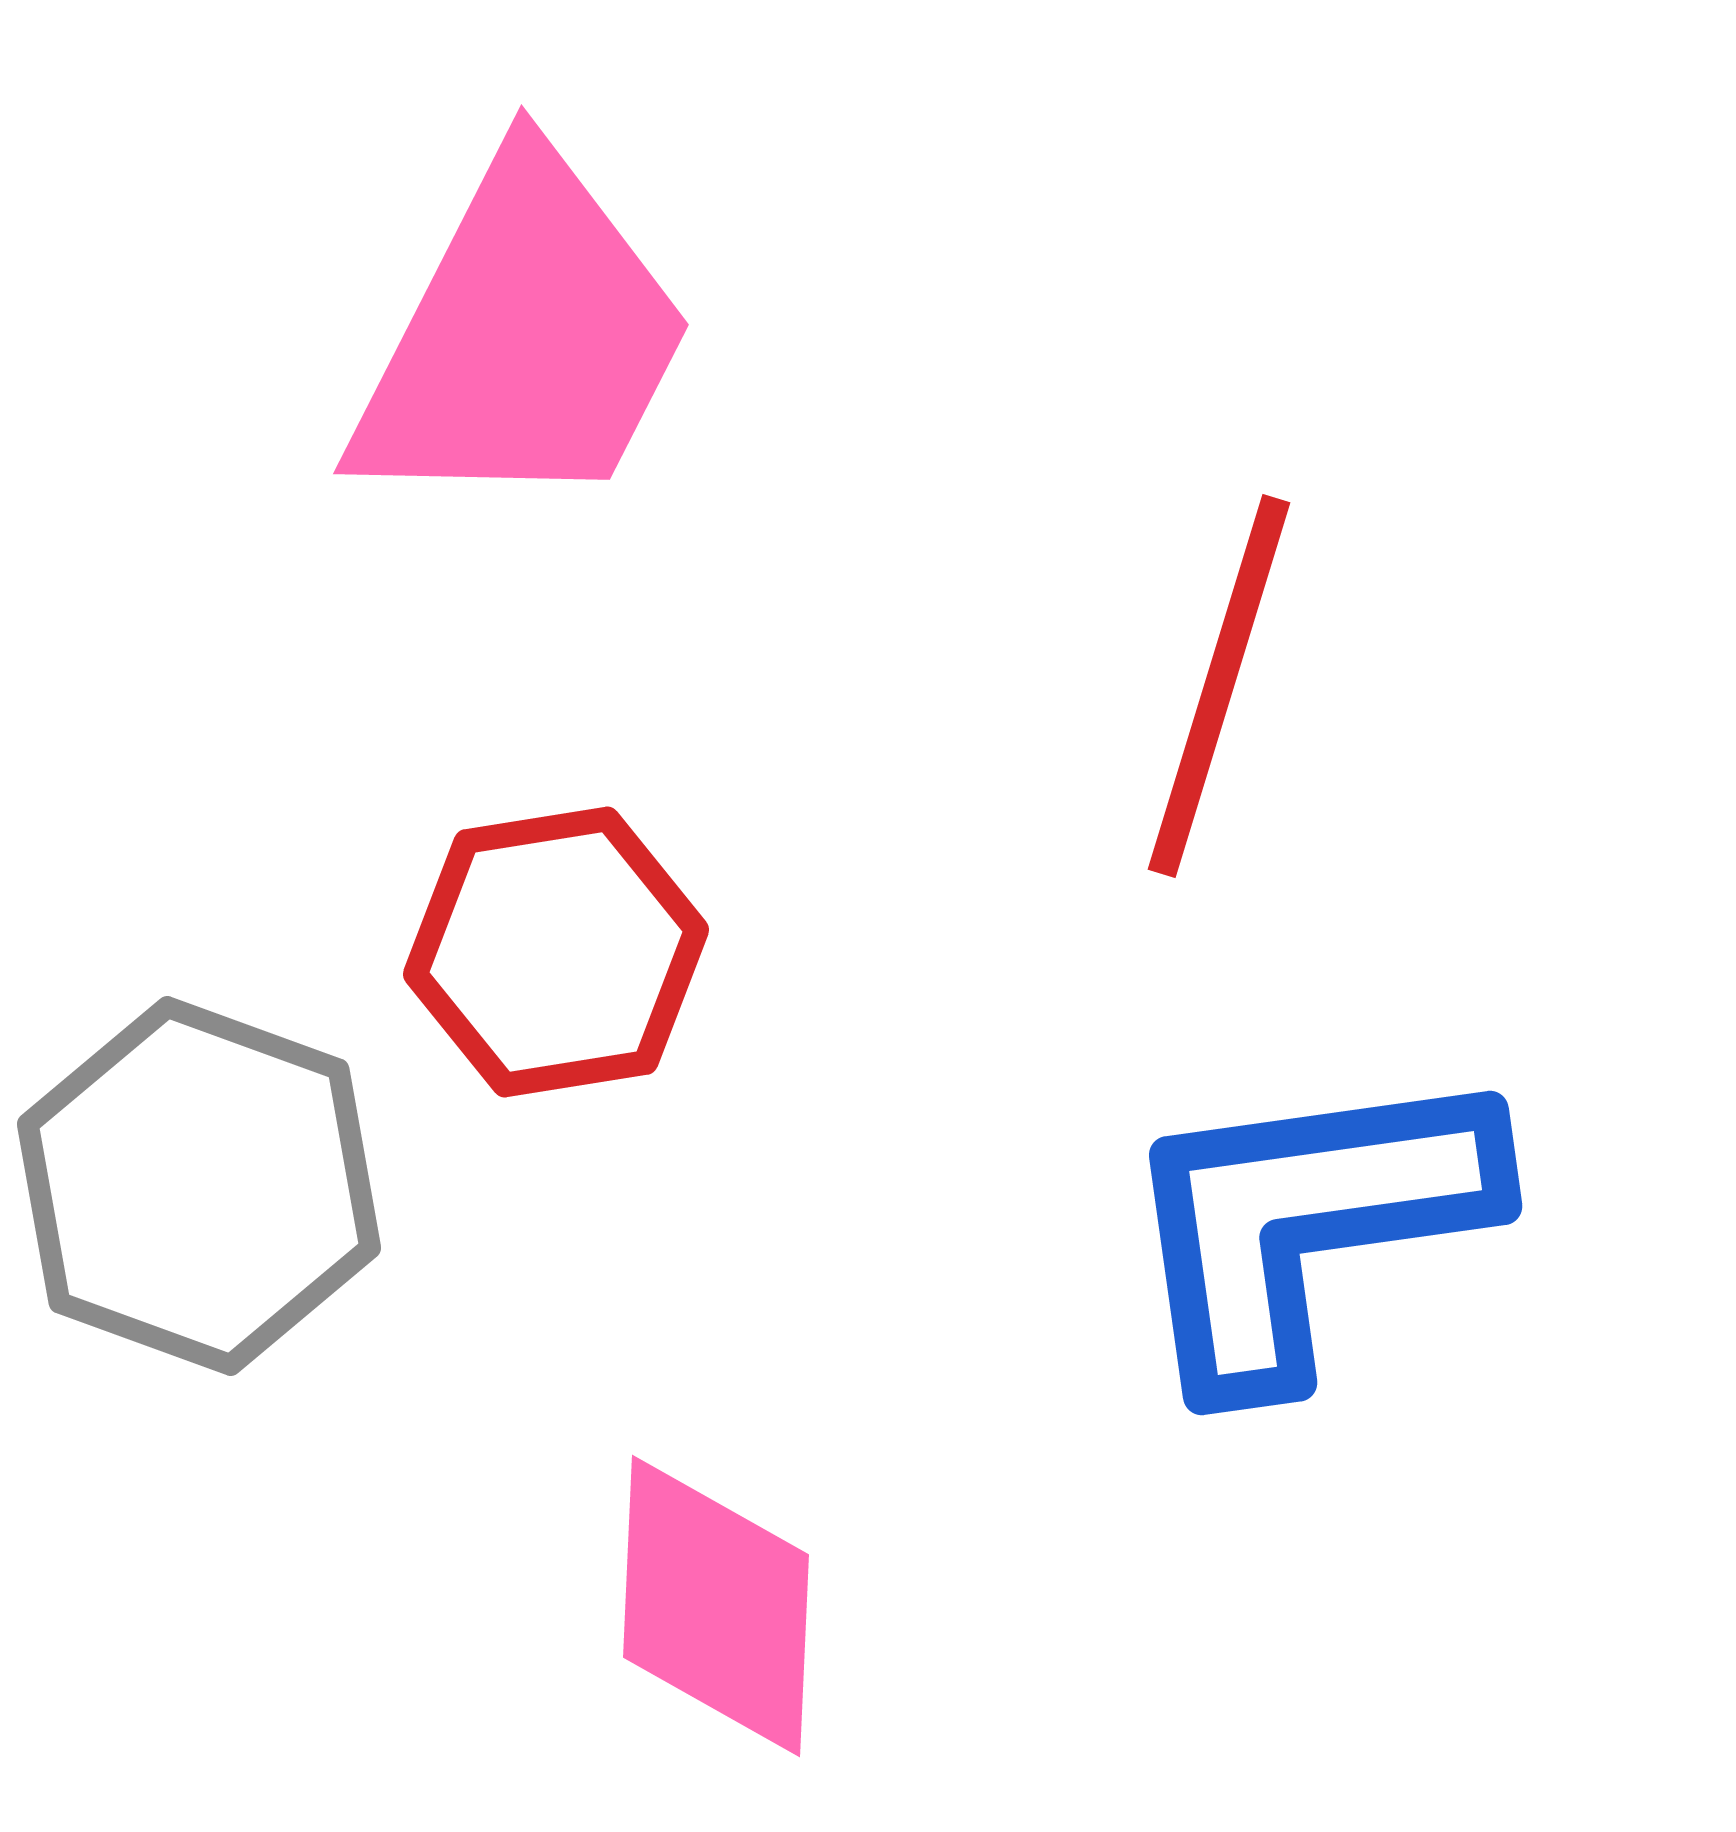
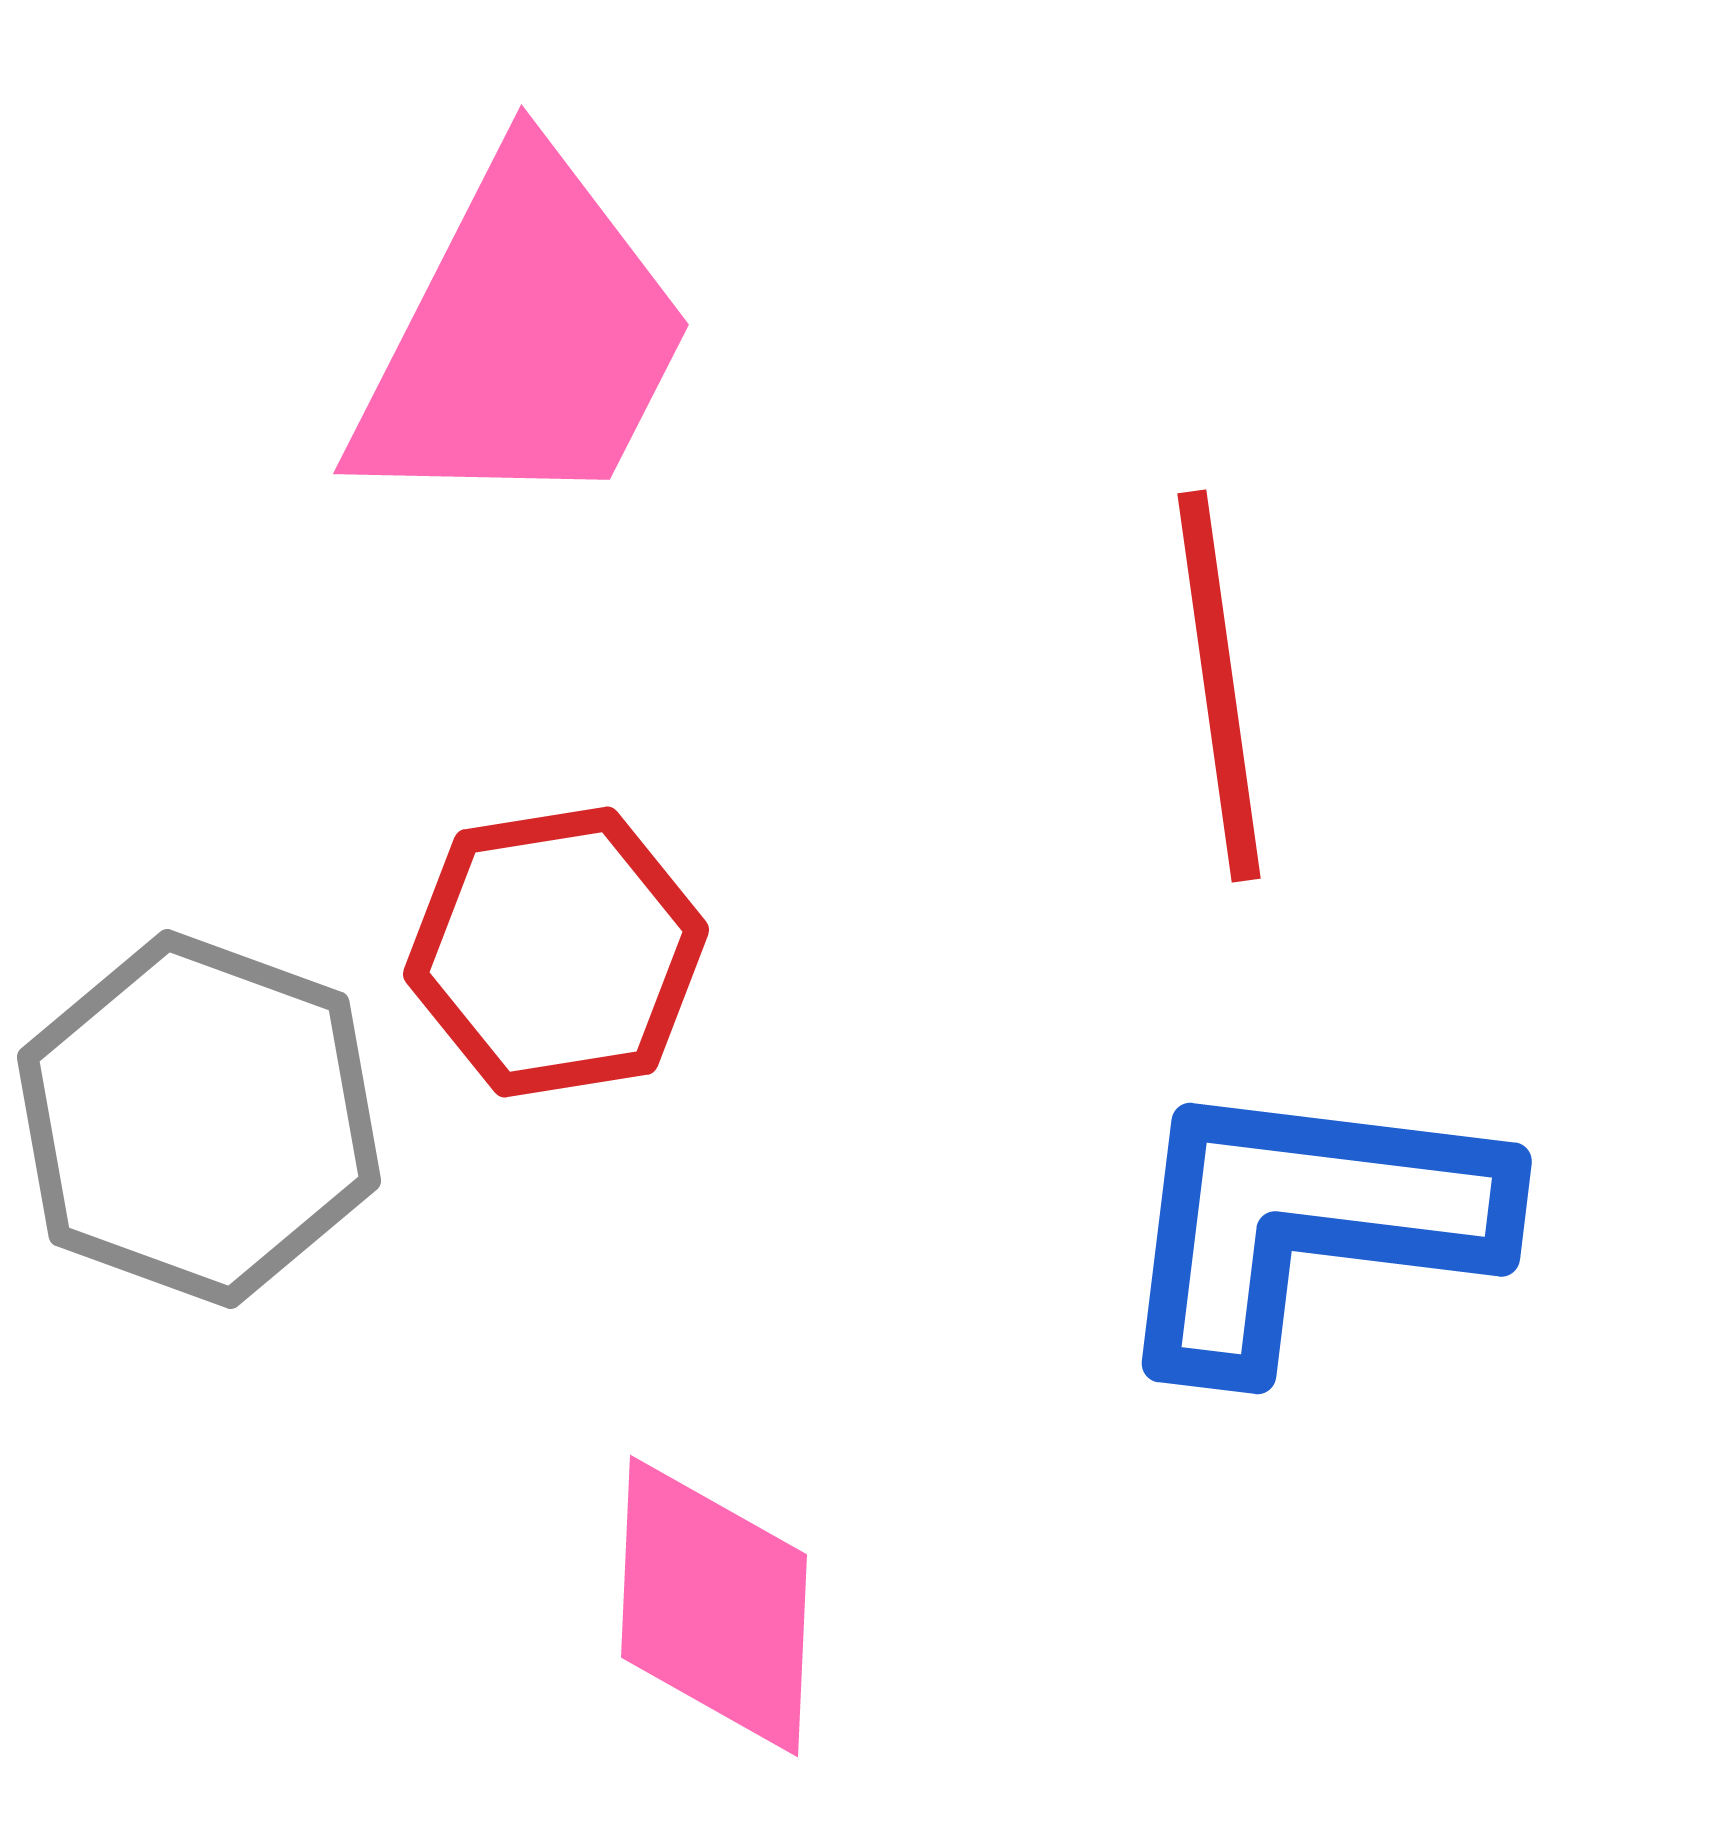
red line: rotated 25 degrees counterclockwise
gray hexagon: moved 67 px up
blue L-shape: rotated 15 degrees clockwise
pink diamond: moved 2 px left
